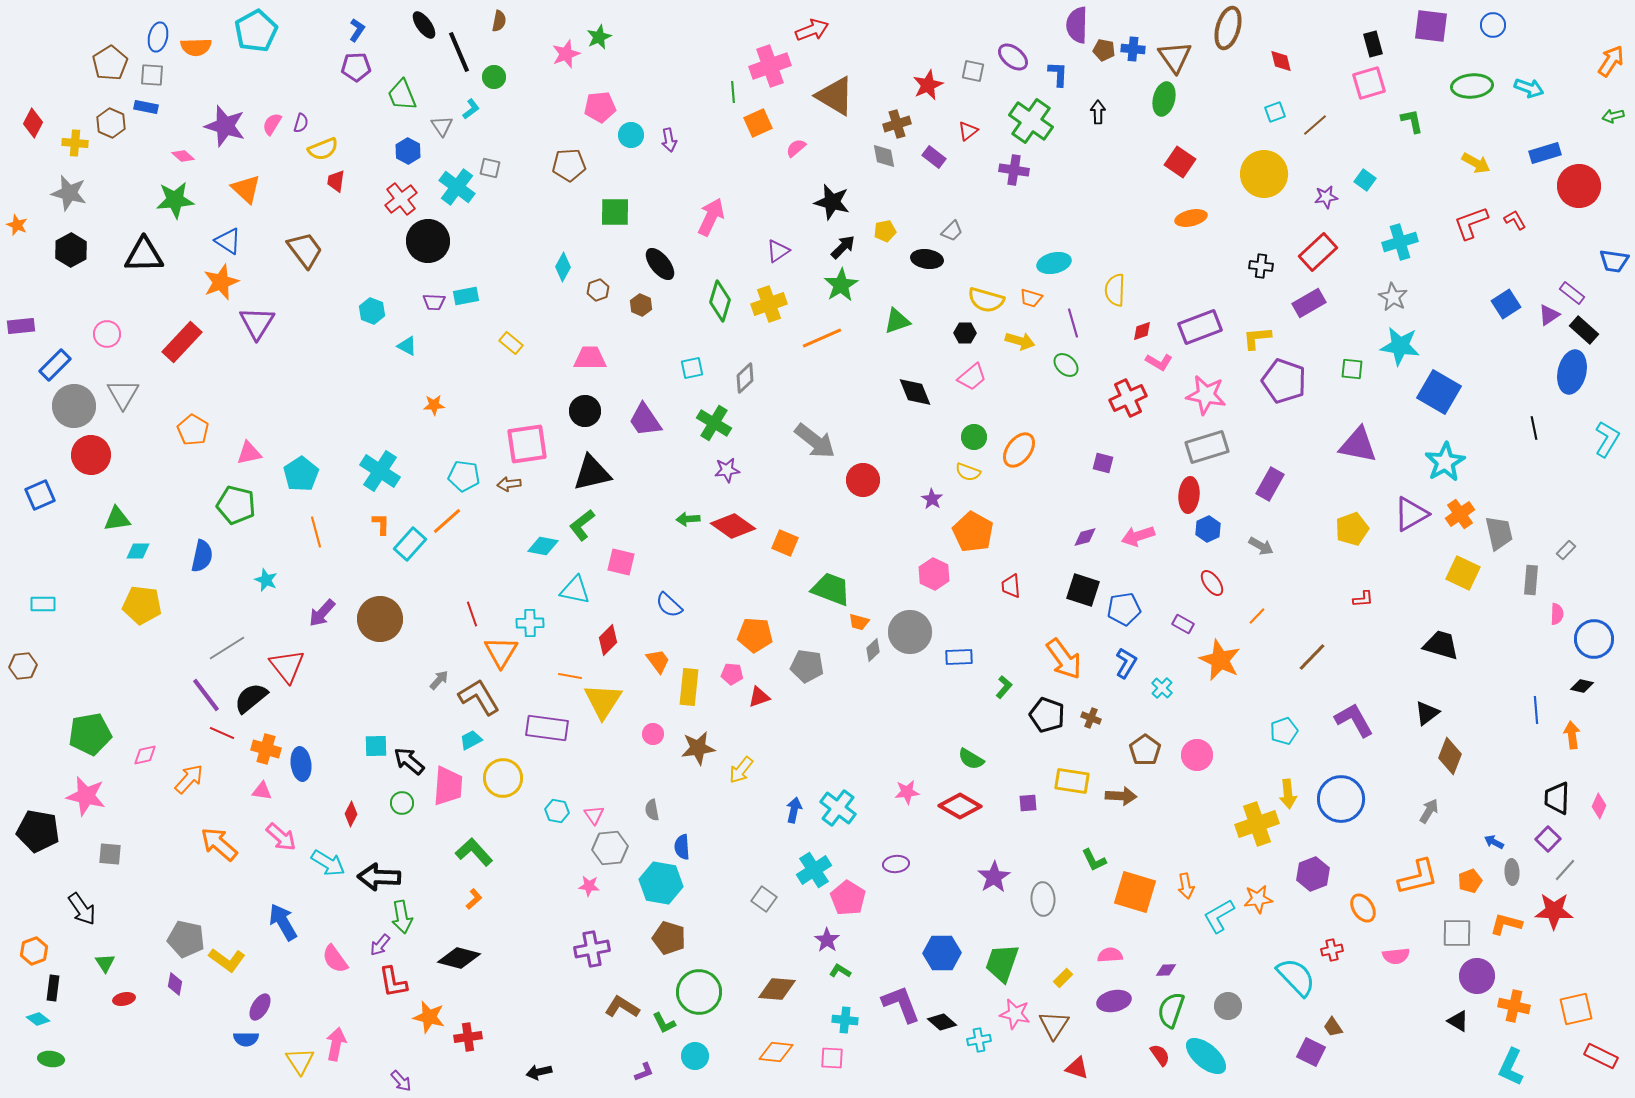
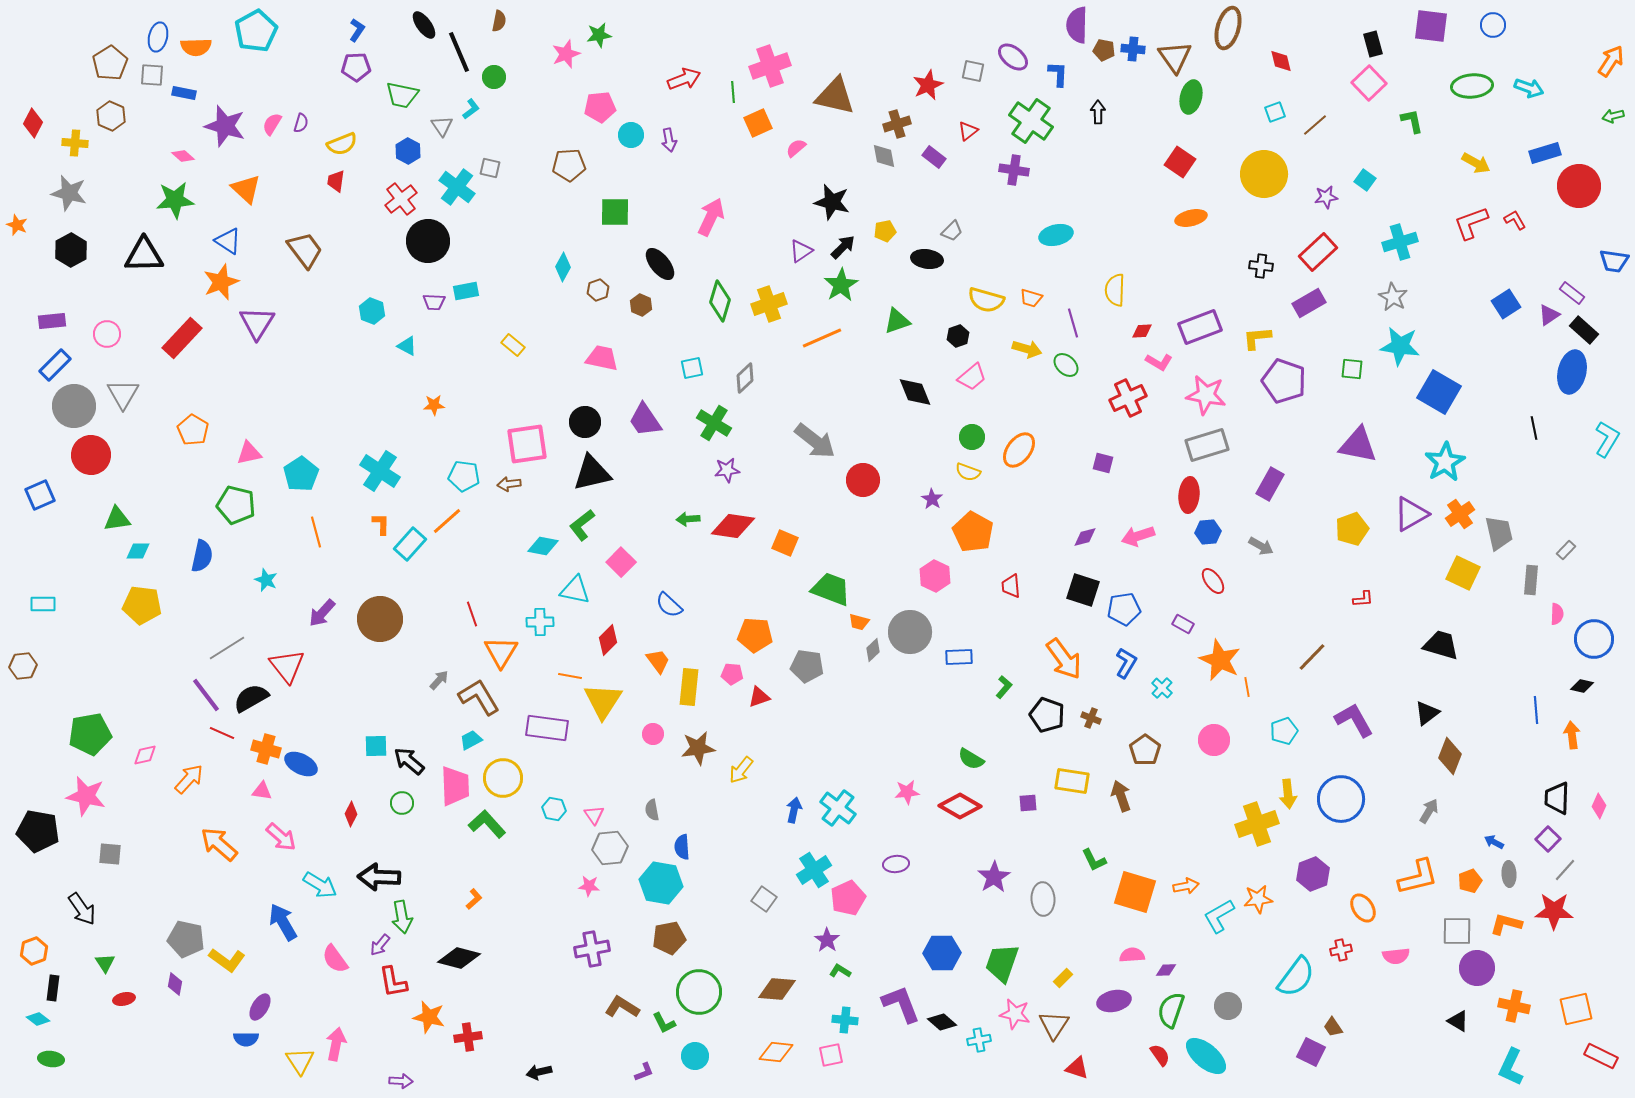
red arrow at (812, 30): moved 128 px left, 49 px down
green star at (599, 37): moved 2 px up; rotated 15 degrees clockwise
pink square at (1369, 83): rotated 28 degrees counterclockwise
green trapezoid at (402, 95): rotated 56 degrees counterclockwise
brown triangle at (835, 96): rotated 18 degrees counterclockwise
green ellipse at (1164, 99): moved 27 px right, 2 px up
blue rectangle at (146, 107): moved 38 px right, 14 px up
brown hexagon at (111, 123): moved 7 px up
yellow semicircle at (323, 149): moved 19 px right, 5 px up
purple triangle at (778, 251): moved 23 px right
cyan ellipse at (1054, 263): moved 2 px right, 28 px up
cyan rectangle at (466, 296): moved 5 px up
purple rectangle at (21, 326): moved 31 px right, 5 px up
red diamond at (1142, 331): rotated 15 degrees clockwise
black hexagon at (965, 333): moved 7 px left, 3 px down; rotated 20 degrees counterclockwise
yellow arrow at (1020, 341): moved 7 px right, 8 px down
red rectangle at (182, 342): moved 4 px up
yellow rectangle at (511, 343): moved 2 px right, 2 px down
pink trapezoid at (590, 358): moved 12 px right; rotated 12 degrees clockwise
black circle at (585, 411): moved 11 px down
green circle at (974, 437): moved 2 px left
gray rectangle at (1207, 447): moved 2 px up
red diamond at (733, 526): rotated 27 degrees counterclockwise
blue hexagon at (1208, 529): moved 3 px down; rotated 20 degrees clockwise
pink square at (621, 562): rotated 32 degrees clockwise
pink hexagon at (934, 574): moved 1 px right, 2 px down
red ellipse at (1212, 583): moved 1 px right, 2 px up
orange line at (1257, 616): moved 10 px left, 71 px down; rotated 54 degrees counterclockwise
cyan cross at (530, 623): moved 10 px right, 1 px up
black semicircle at (251, 698): rotated 9 degrees clockwise
pink circle at (1197, 755): moved 17 px right, 15 px up
blue ellipse at (301, 764): rotated 56 degrees counterclockwise
pink trapezoid at (448, 786): moved 7 px right; rotated 6 degrees counterclockwise
brown arrow at (1121, 796): rotated 112 degrees counterclockwise
cyan hexagon at (557, 811): moved 3 px left, 2 px up
green L-shape at (474, 852): moved 13 px right, 28 px up
cyan arrow at (328, 863): moved 8 px left, 22 px down
gray ellipse at (1512, 872): moved 3 px left, 2 px down
orange arrow at (1186, 886): rotated 90 degrees counterclockwise
pink pentagon at (848, 898): rotated 16 degrees clockwise
gray square at (1457, 933): moved 2 px up
brown pentagon at (669, 938): rotated 28 degrees counterclockwise
red cross at (1332, 950): moved 9 px right
pink semicircle at (1110, 955): moved 22 px right
purple circle at (1477, 976): moved 8 px up
cyan semicircle at (1296, 977): rotated 81 degrees clockwise
pink square at (832, 1058): moved 1 px left, 3 px up; rotated 15 degrees counterclockwise
purple arrow at (401, 1081): rotated 45 degrees counterclockwise
